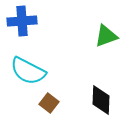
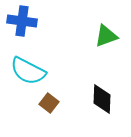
blue cross: rotated 12 degrees clockwise
black diamond: moved 1 px right, 1 px up
